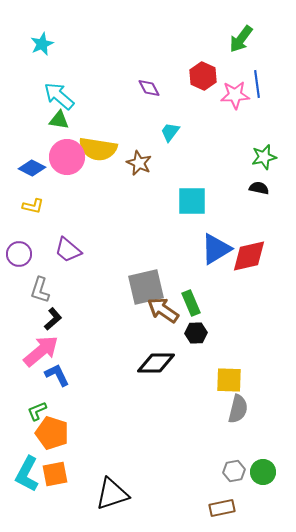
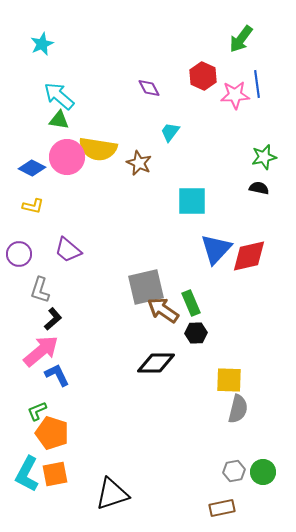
blue triangle: rotated 16 degrees counterclockwise
